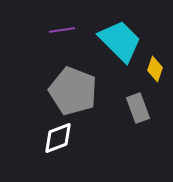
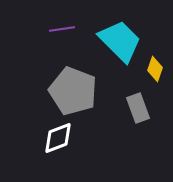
purple line: moved 1 px up
